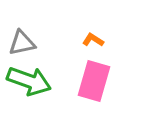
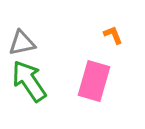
orange L-shape: moved 20 px right, 5 px up; rotated 35 degrees clockwise
green arrow: rotated 144 degrees counterclockwise
